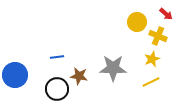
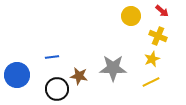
red arrow: moved 4 px left, 3 px up
yellow circle: moved 6 px left, 6 px up
blue line: moved 5 px left
blue circle: moved 2 px right
